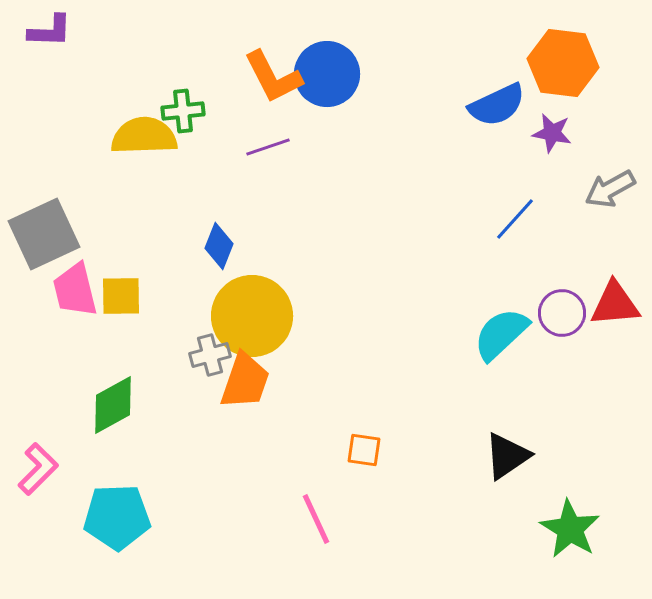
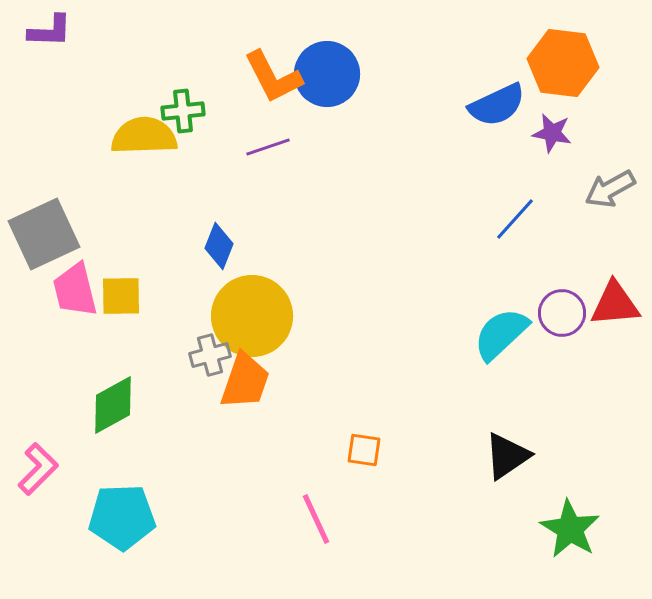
cyan pentagon: moved 5 px right
